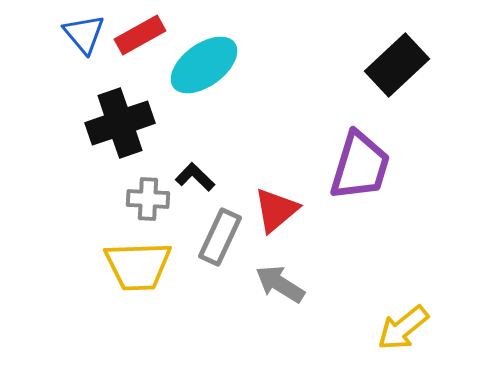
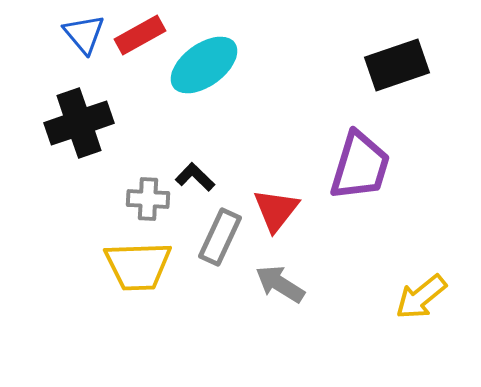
black rectangle: rotated 24 degrees clockwise
black cross: moved 41 px left
red triangle: rotated 12 degrees counterclockwise
yellow arrow: moved 18 px right, 31 px up
